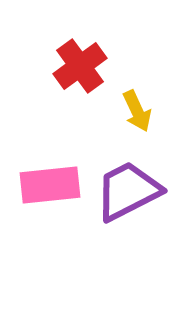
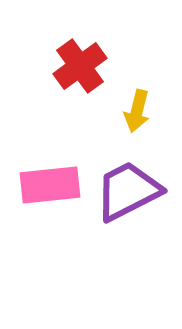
yellow arrow: rotated 39 degrees clockwise
